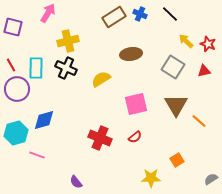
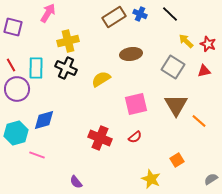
yellow star: moved 1 px down; rotated 24 degrees clockwise
